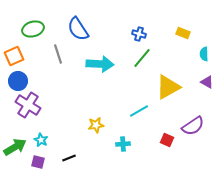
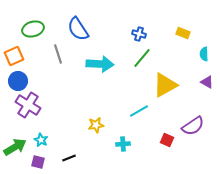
yellow triangle: moved 3 px left, 2 px up
